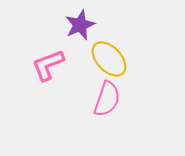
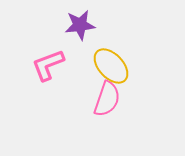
purple star: rotated 16 degrees clockwise
yellow ellipse: moved 2 px right, 7 px down
